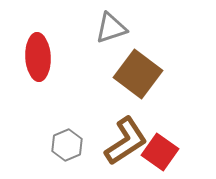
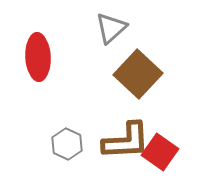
gray triangle: rotated 24 degrees counterclockwise
brown square: rotated 6 degrees clockwise
brown L-shape: rotated 30 degrees clockwise
gray hexagon: moved 1 px up; rotated 12 degrees counterclockwise
